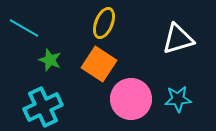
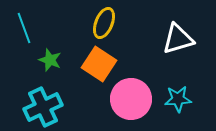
cyan line: rotated 40 degrees clockwise
